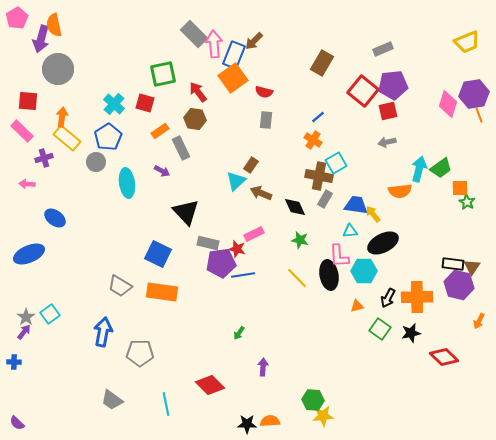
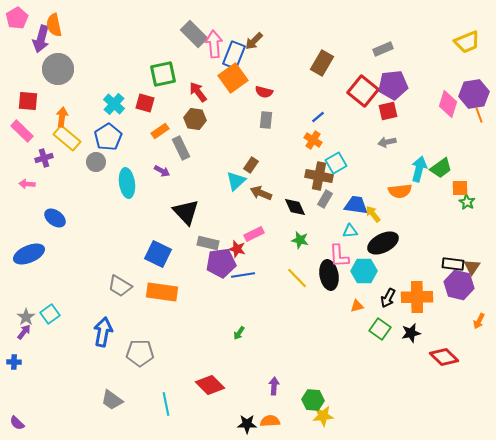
purple arrow at (263, 367): moved 11 px right, 19 px down
